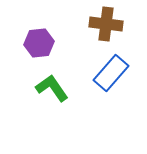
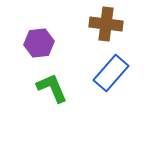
green L-shape: rotated 12 degrees clockwise
